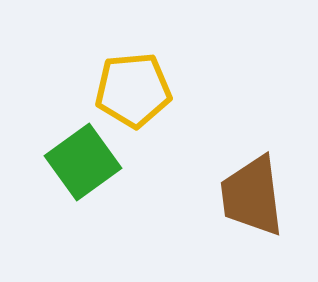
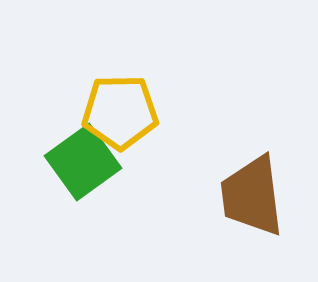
yellow pentagon: moved 13 px left, 22 px down; rotated 4 degrees clockwise
